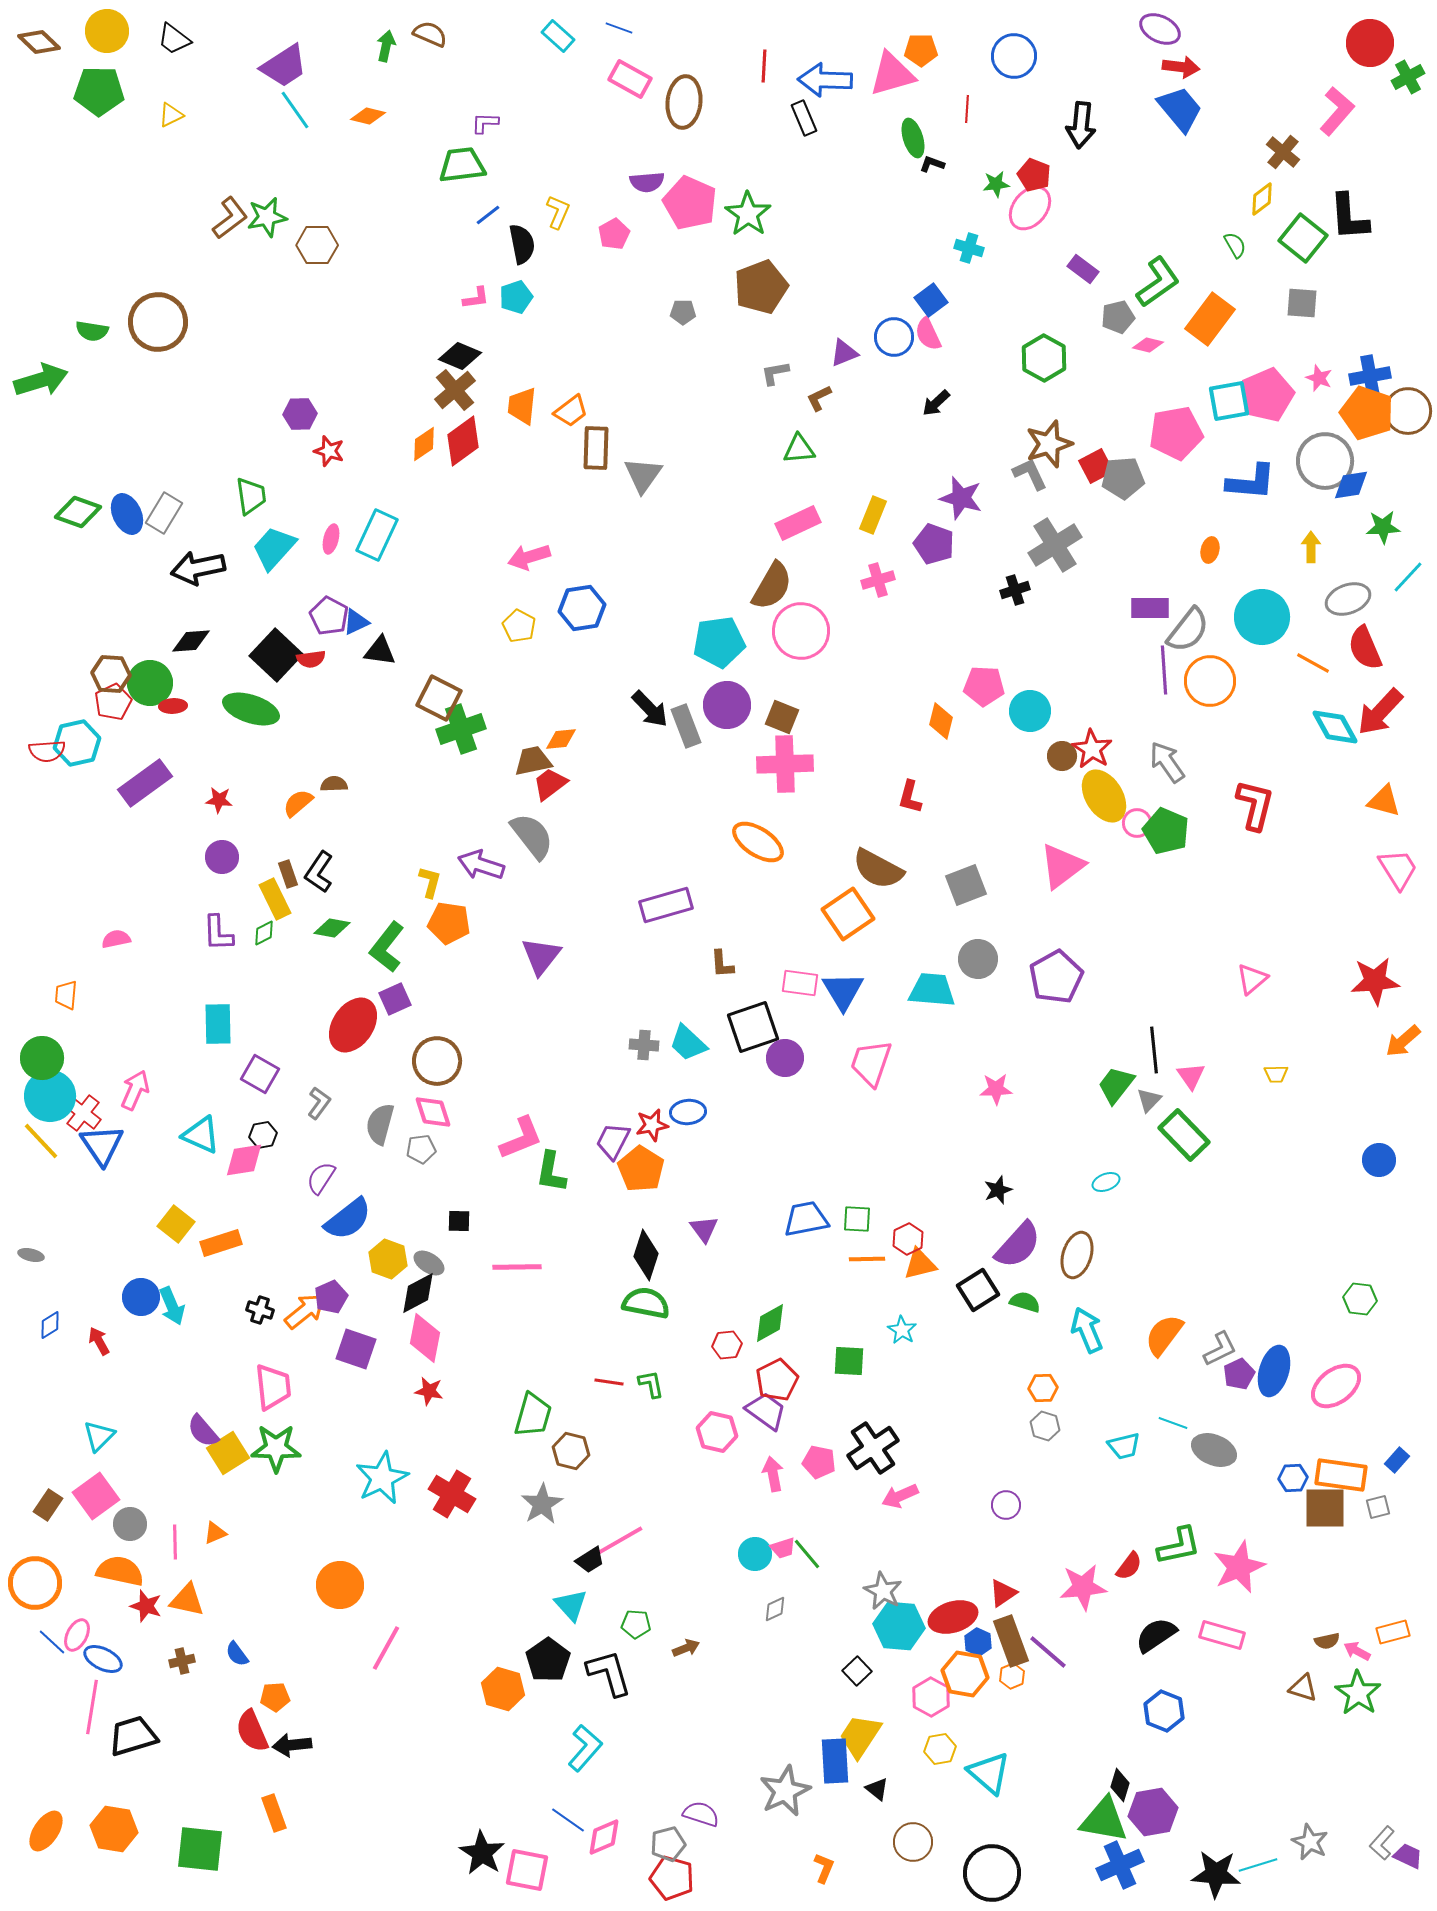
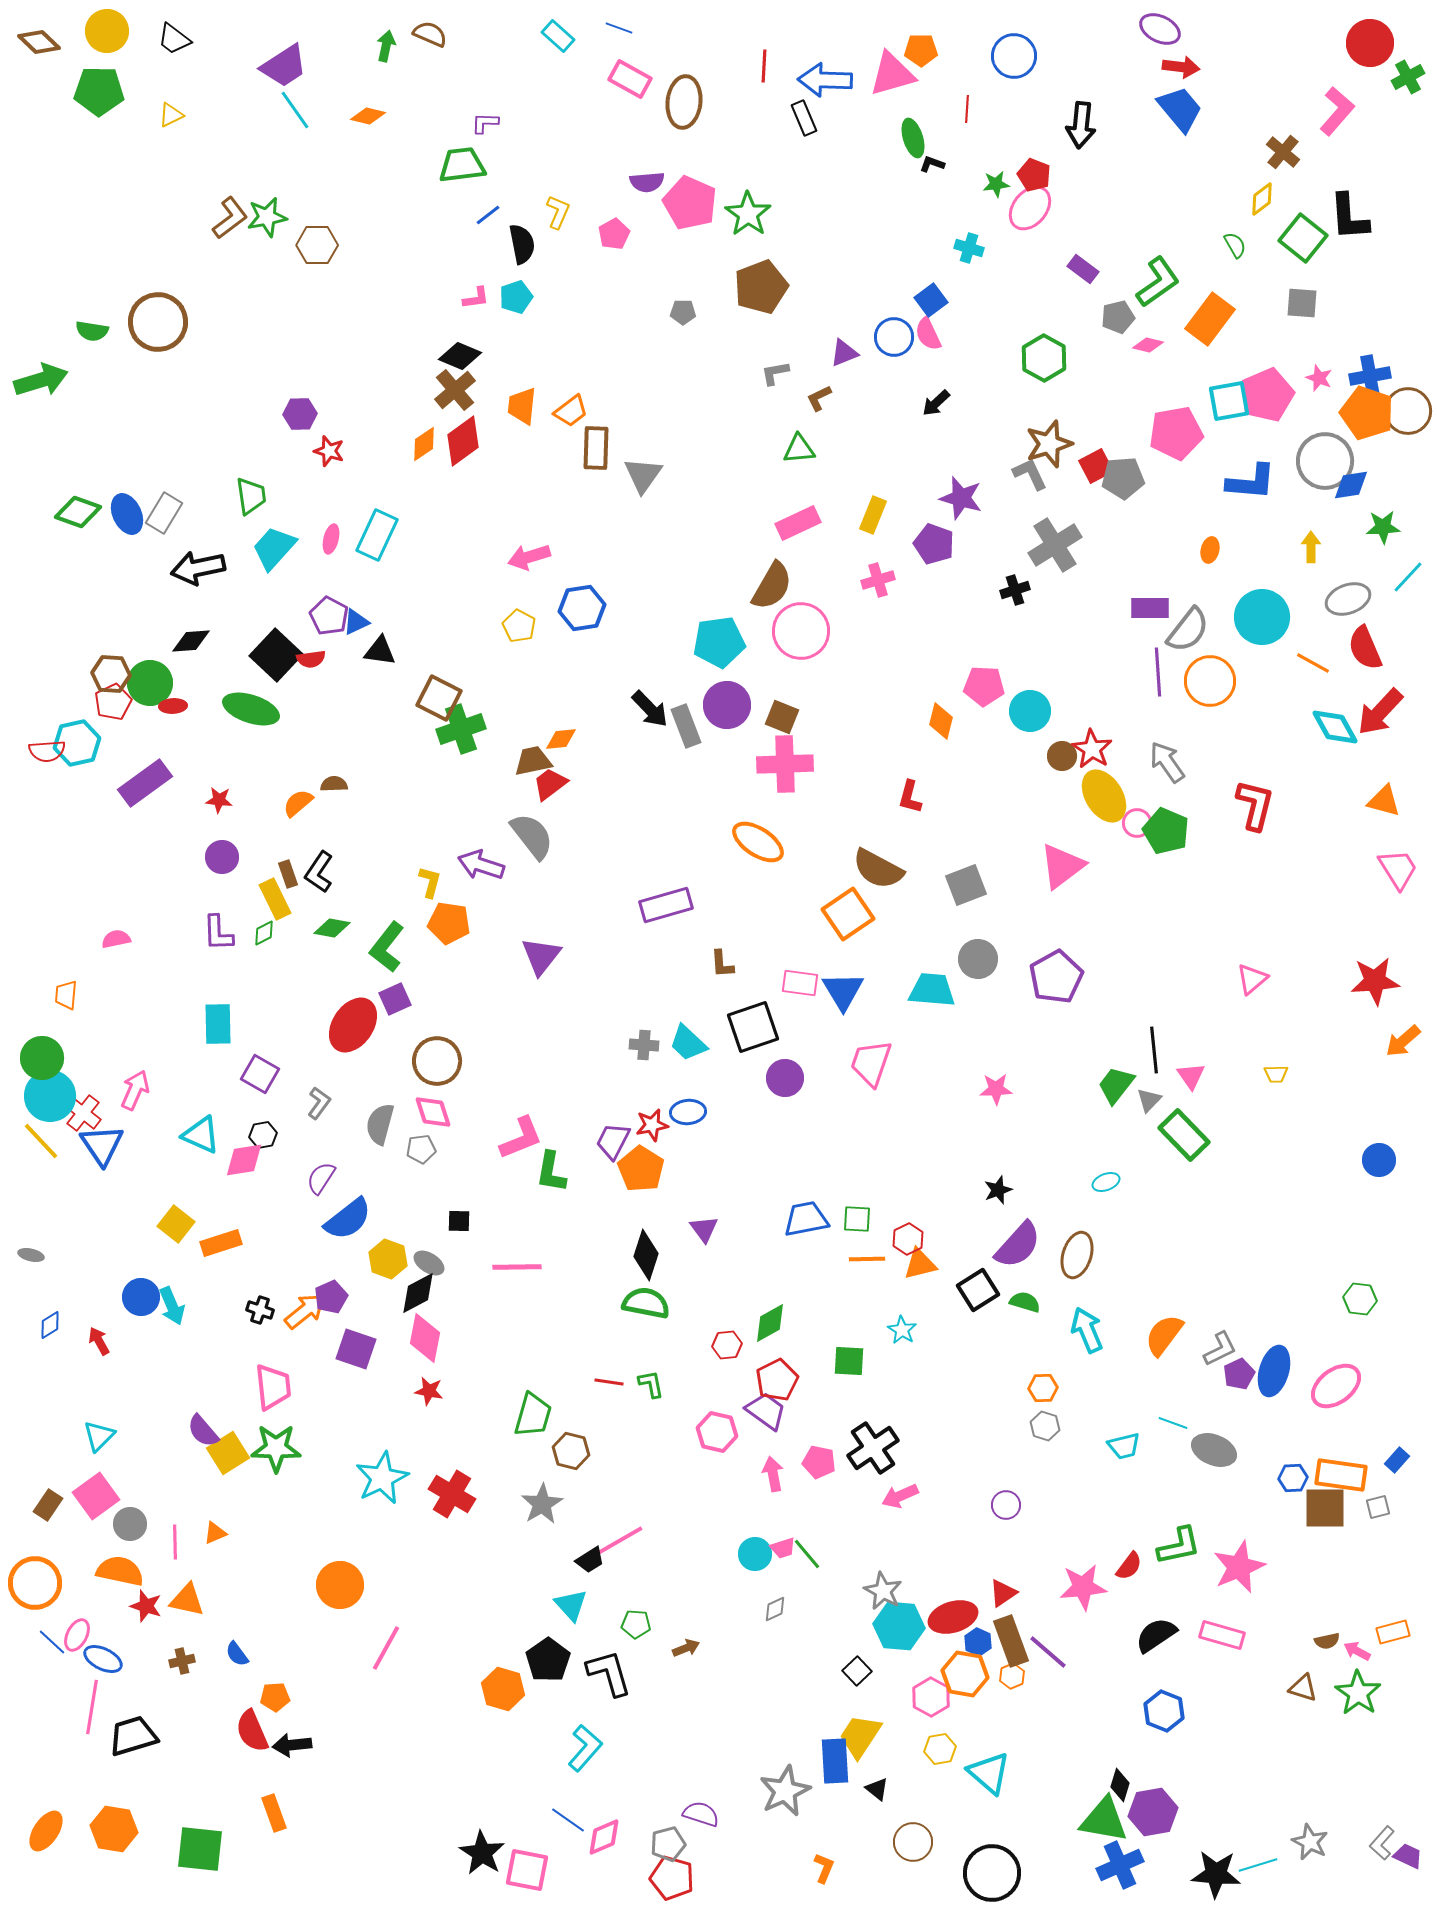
purple line at (1164, 670): moved 6 px left, 2 px down
purple circle at (785, 1058): moved 20 px down
